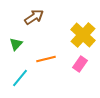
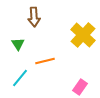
brown arrow: rotated 120 degrees clockwise
green triangle: moved 2 px right; rotated 16 degrees counterclockwise
orange line: moved 1 px left, 2 px down
pink rectangle: moved 23 px down
